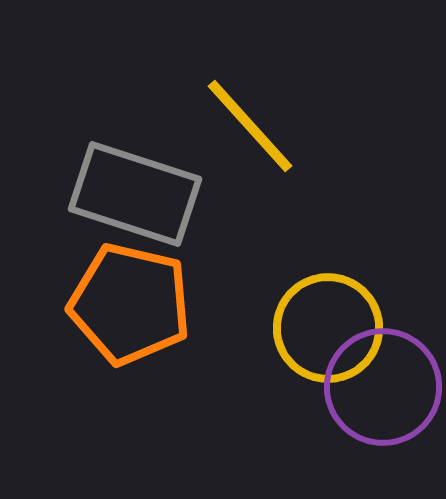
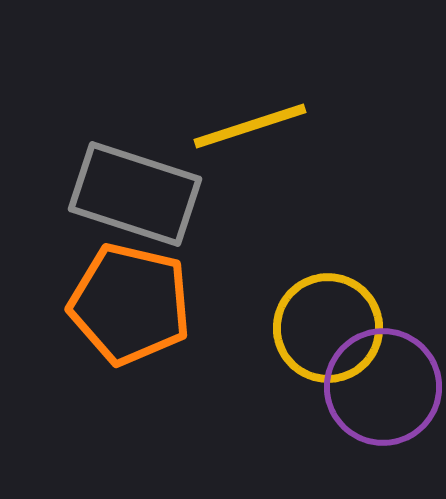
yellow line: rotated 66 degrees counterclockwise
